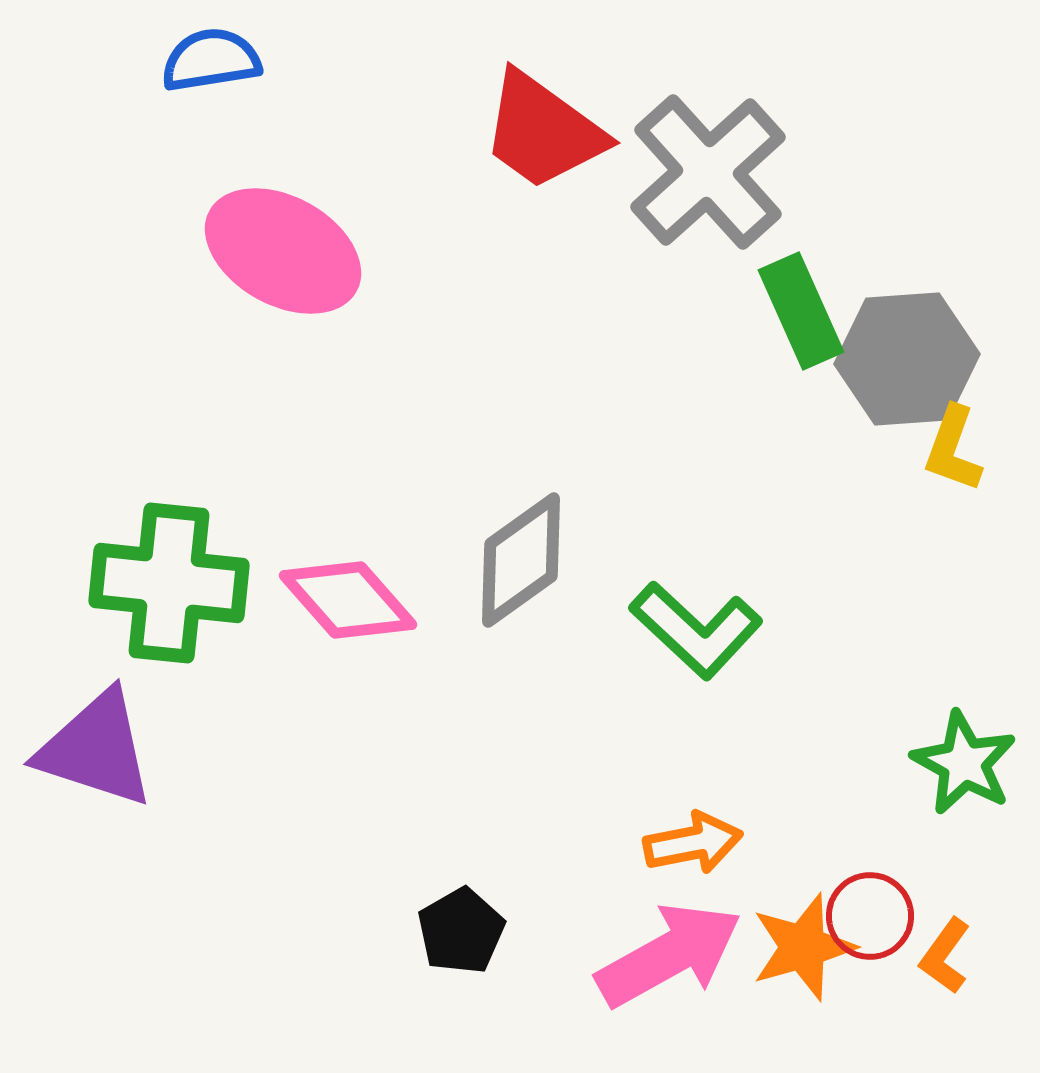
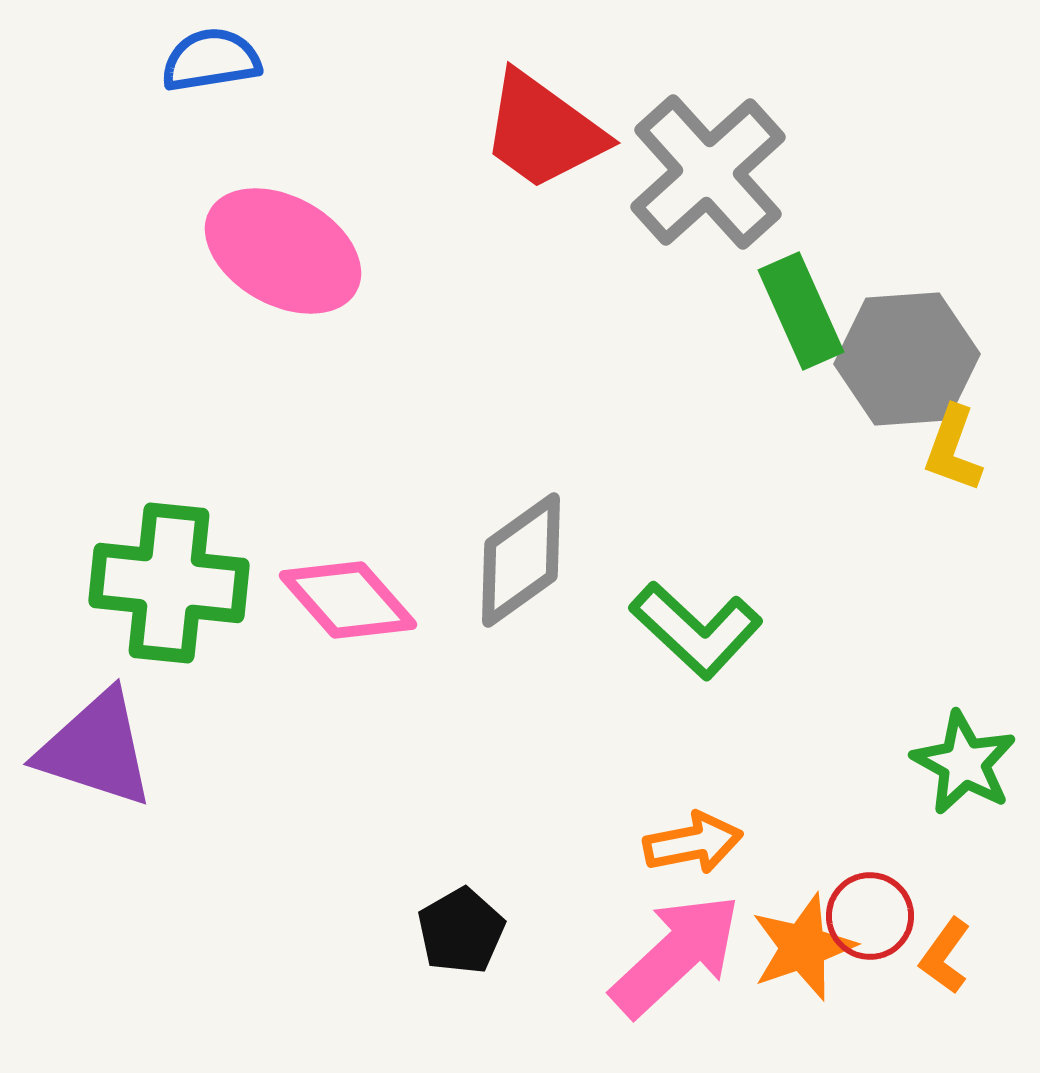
orange star: rotated 3 degrees counterclockwise
pink arrow: moved 7 px right; rotated 14 degrees counterclockwise
